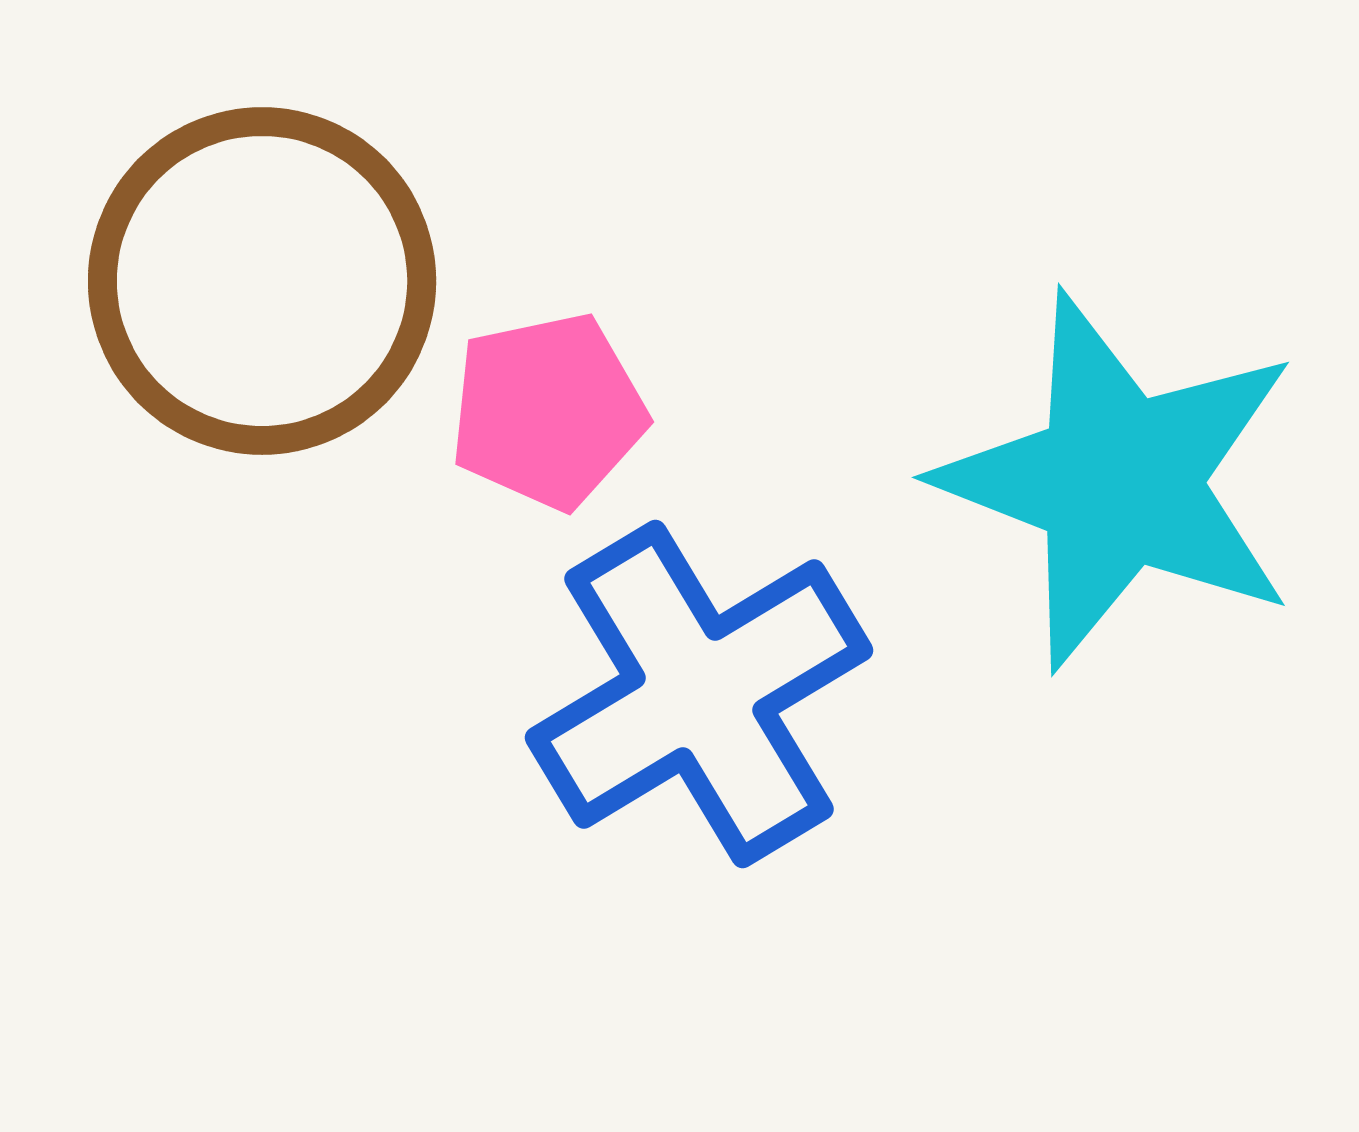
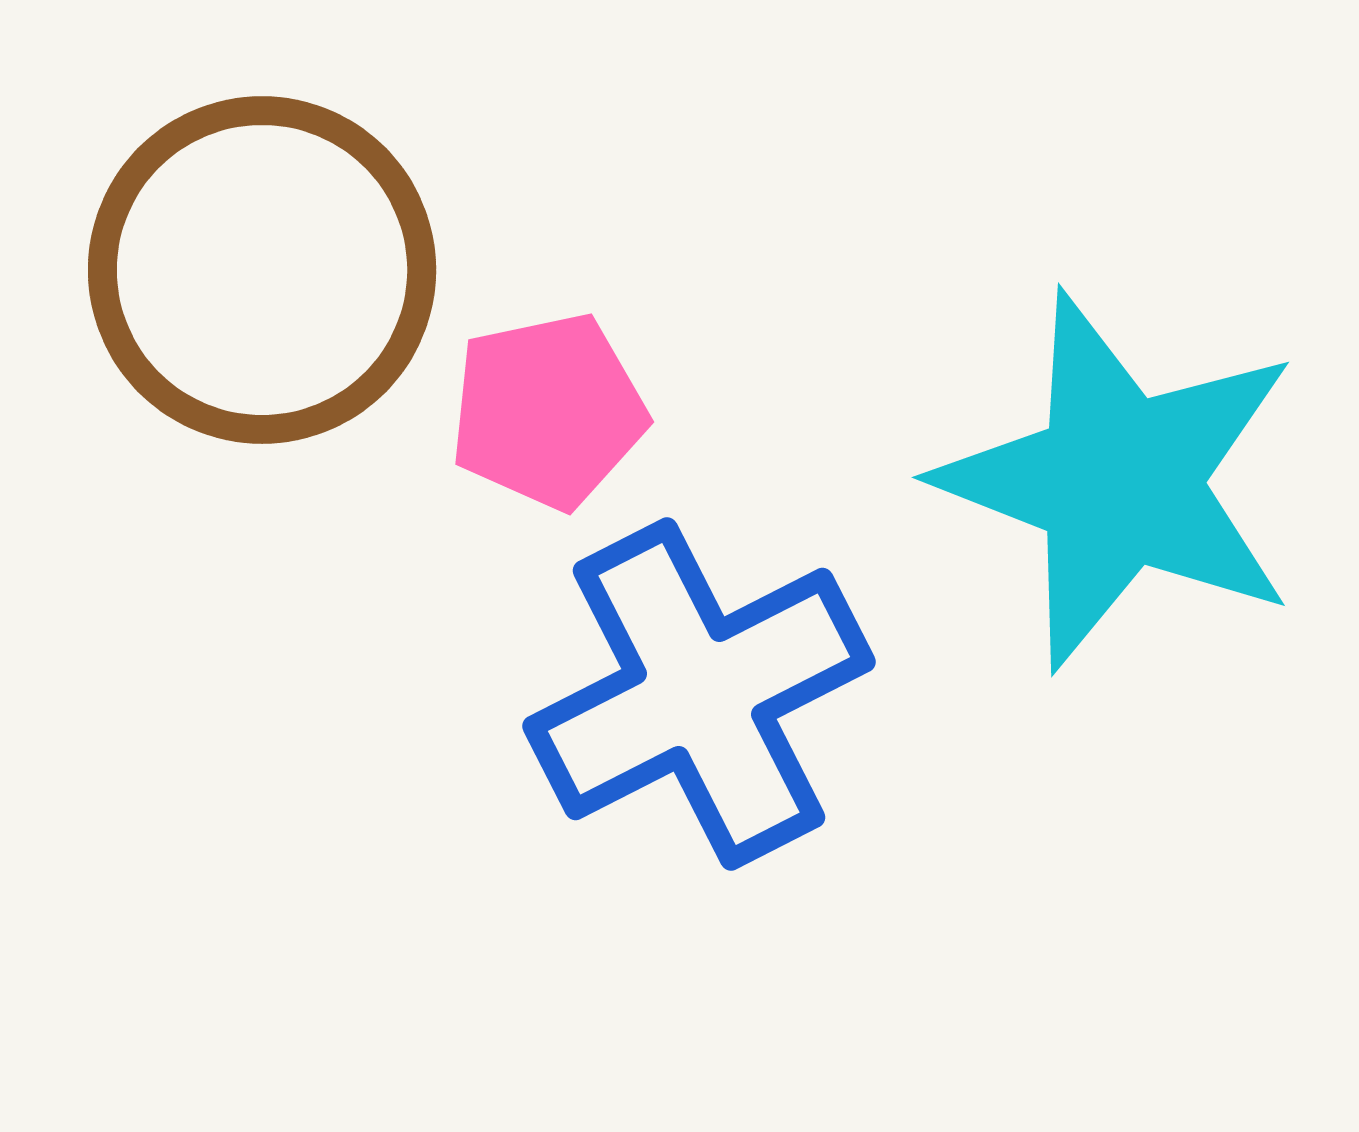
brown circle: moved 11 px up
blue cross: rotated 4 degrees clockwise
